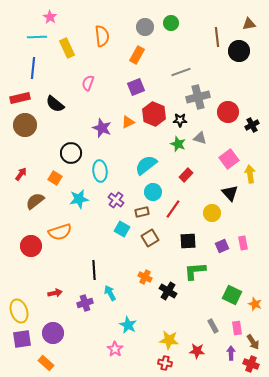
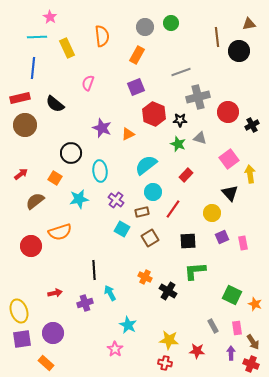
orange triangle at (128, 122): moved 12 px down
red arrow at (21, 174): rotated 16 degrees clockwise
purple square at (222, 246): moved 9 px up
